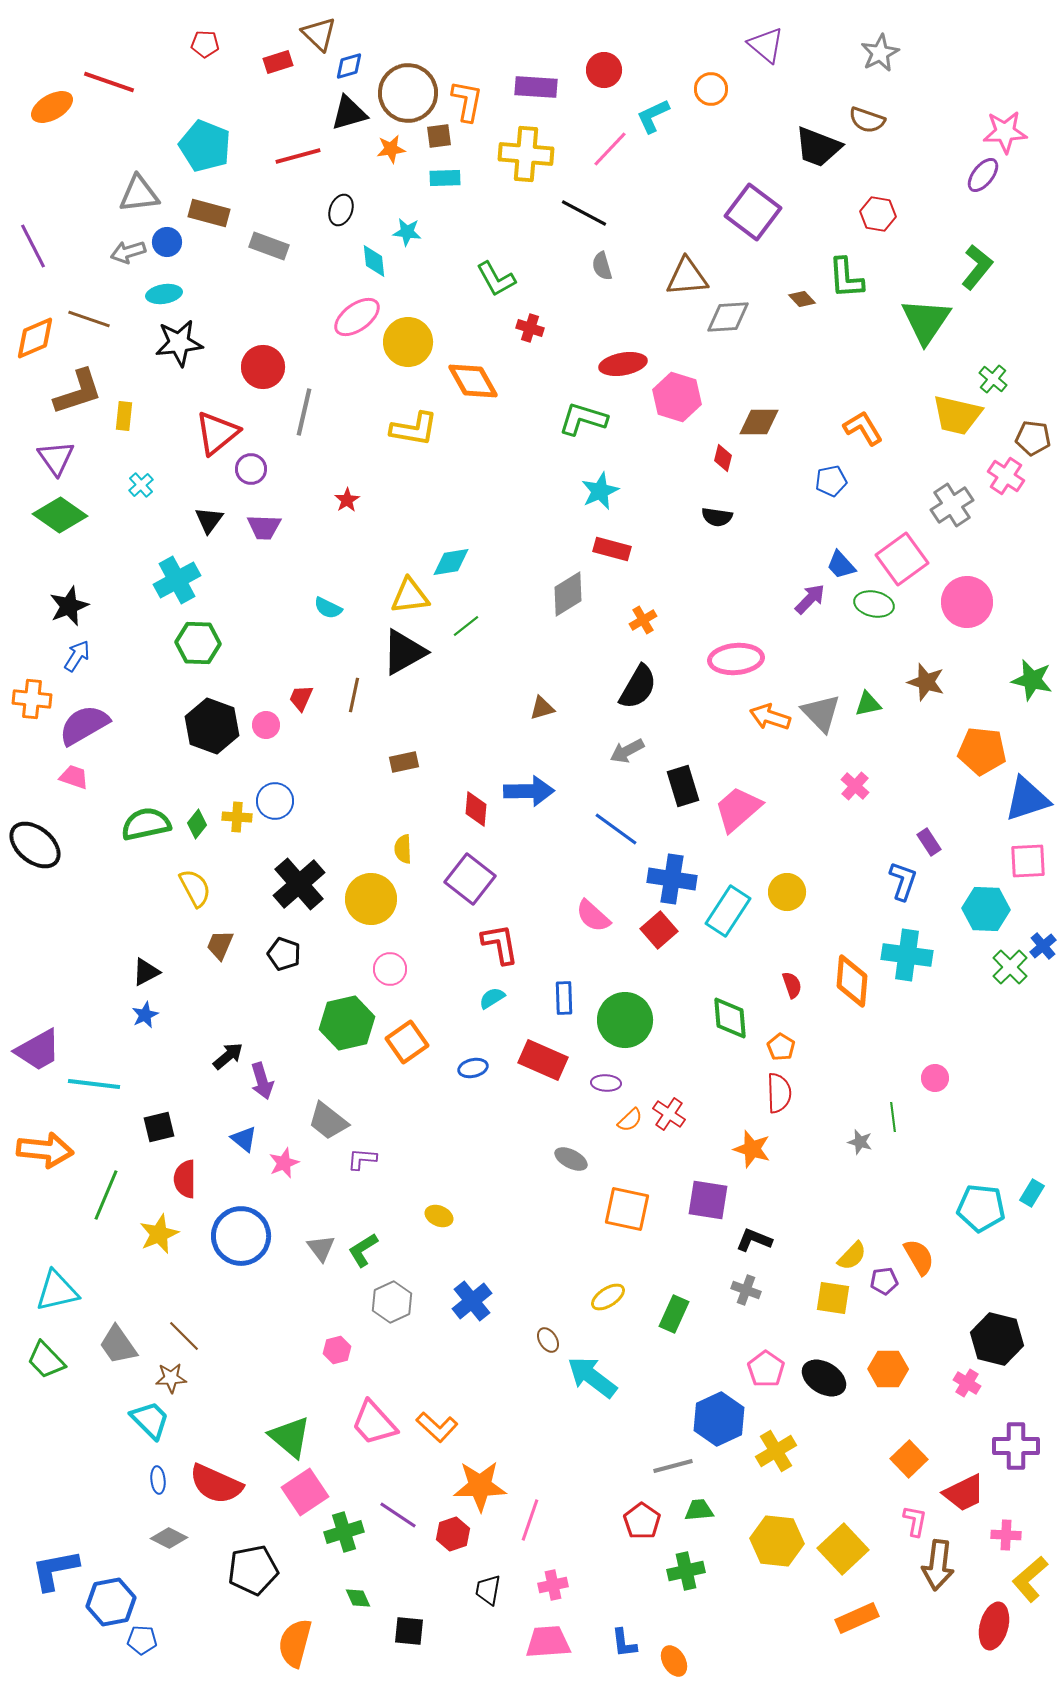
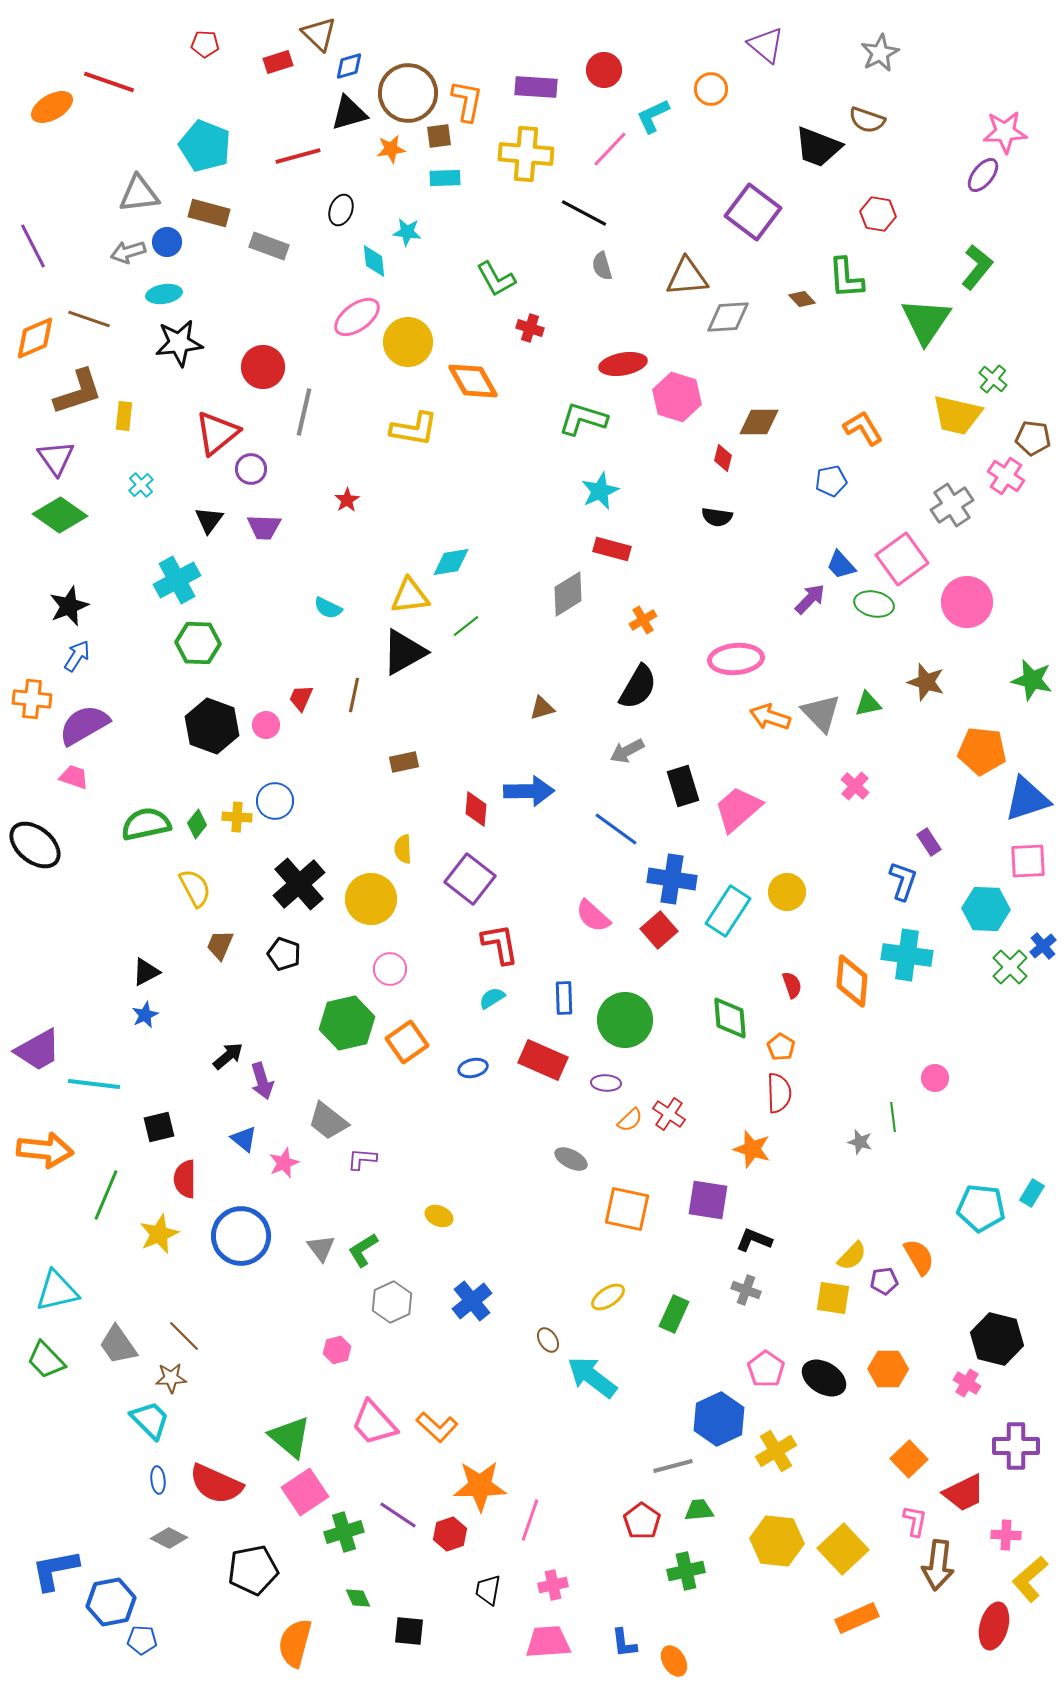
red hexagon at (453, 1534): moved 3 px left
